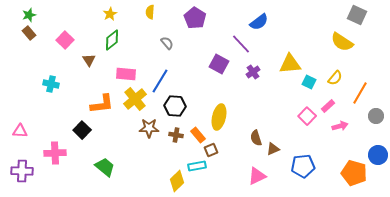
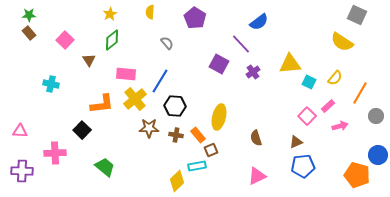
green star at (29, 15): rotated 16 degrees clockwise
brown triangle at (273, 149): moved 23 px right, 7 px up
orange pentagon at (354, 173): moved 3 px right, 2 px down
